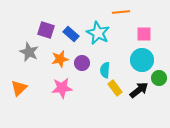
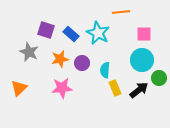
yellow rectangle: rotated 14 degrees clockwise
